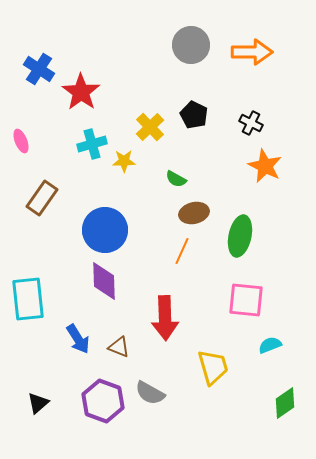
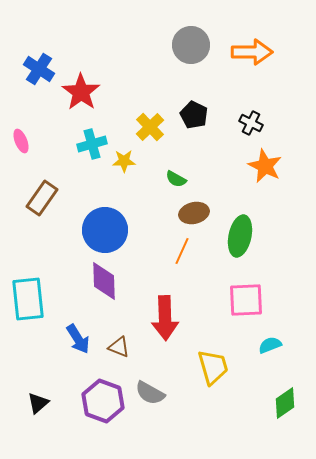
pink square: rotated 9 degrees counterclockwise
